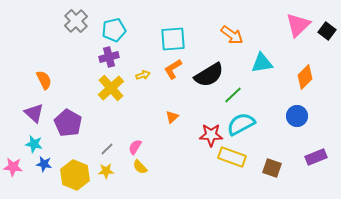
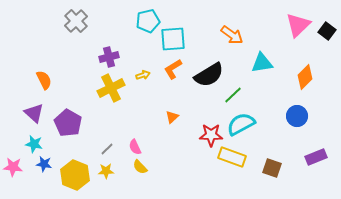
cyan pentagon: moved 34 px right, 9 px up
yellow cross: rotated 16 degrees clockwise
pink semicircle: rotated 56 degrees counterclockwise
